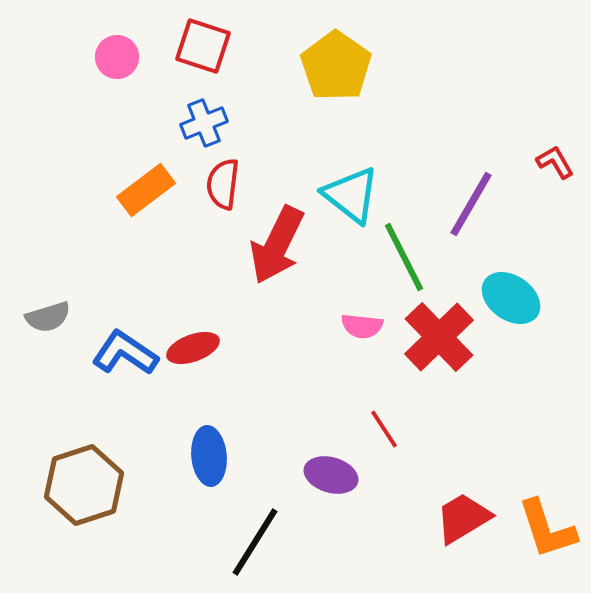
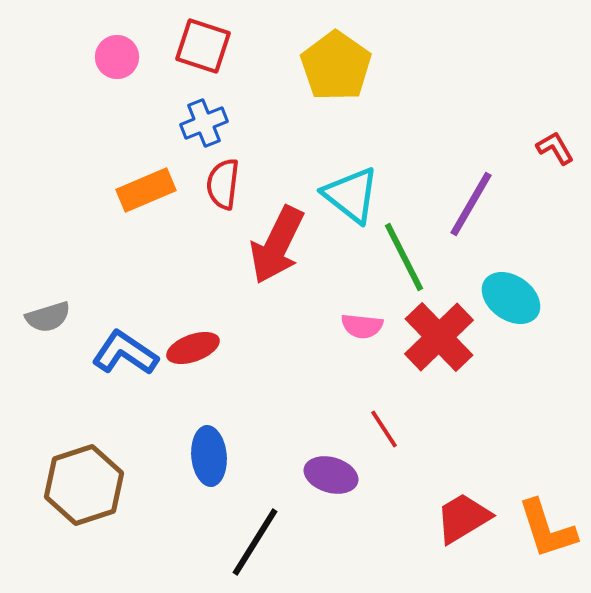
red L-shape: moved 14 px up
orange rectangle: rotated 14 degrees clockwise
